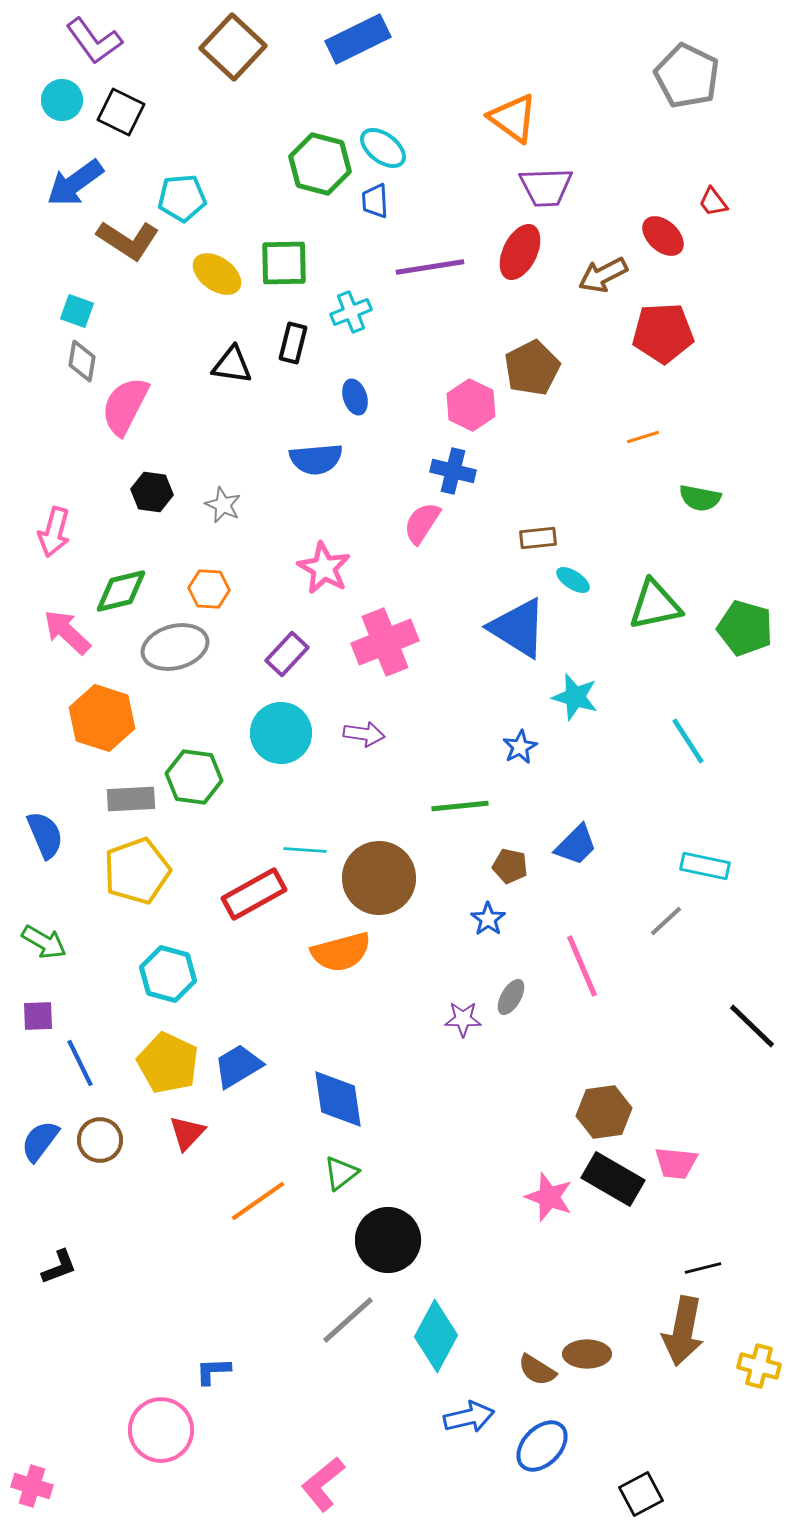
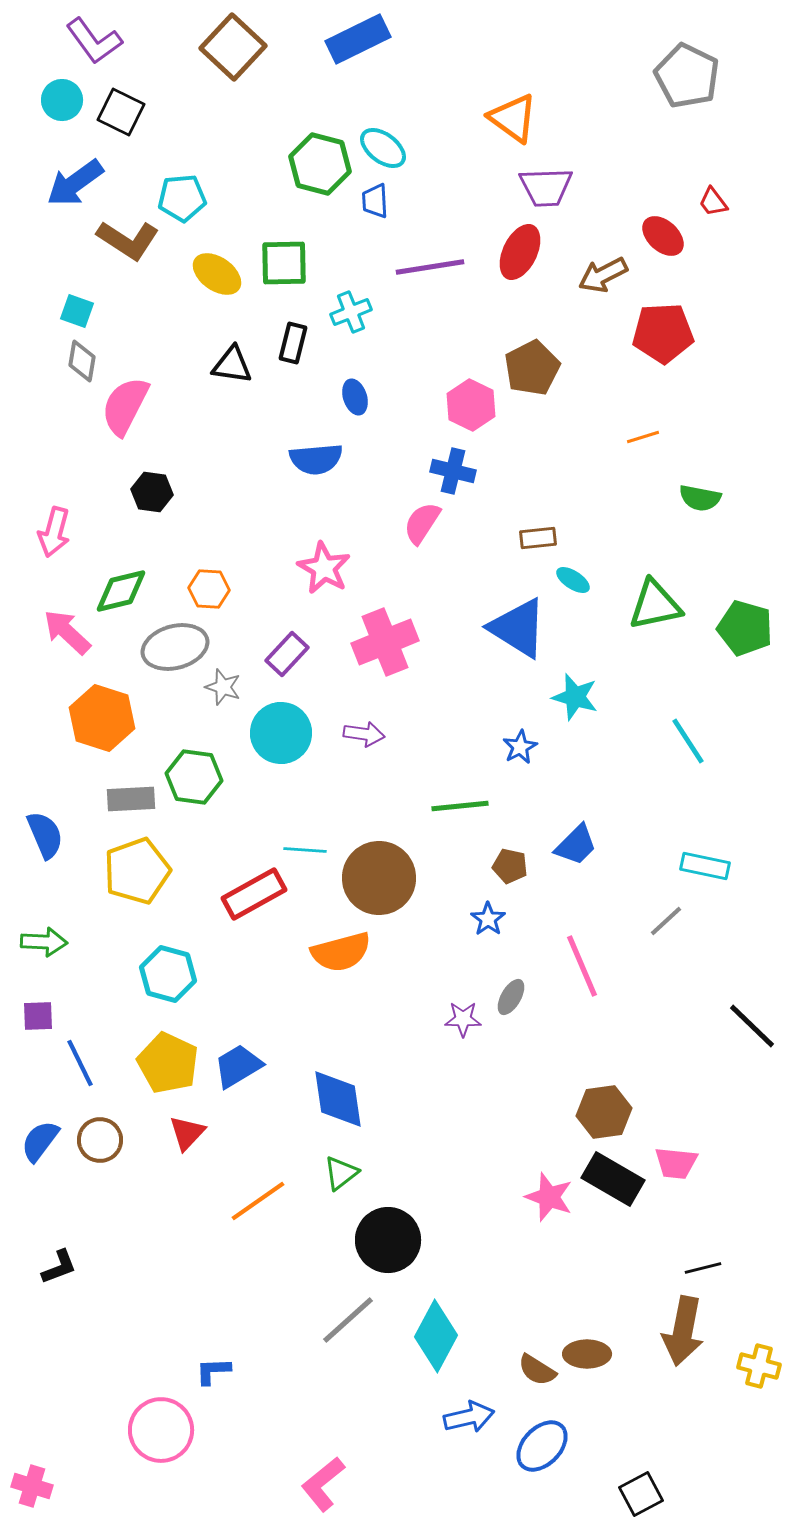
gray star at (223, 505): moved 182 px down; rotated 6 degrees counterclockwise
green arrow at (44, 942): rotated 27 degrees counterclockwise
